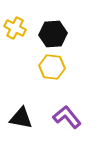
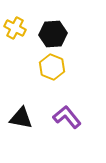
yellow hexagon: rotated 15 degrees clockwise
